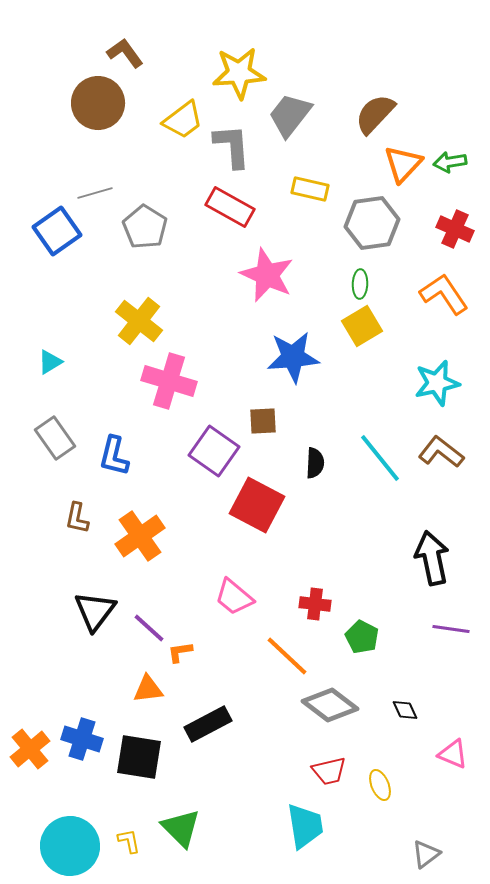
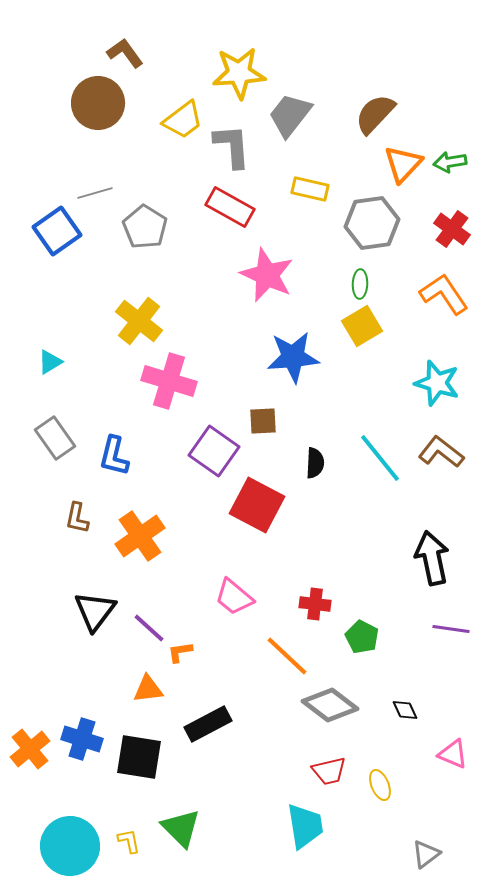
red cross at (455, 229): moved 3 px left; rotated 12 degrees clockwise
cyan star at (437, 383): rotated 30 degrees clockwise
